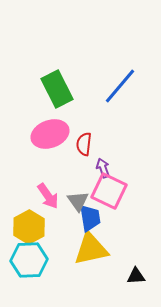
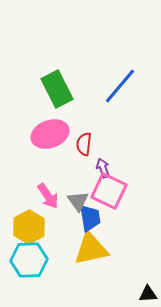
black triangle: moved 12 px right, 18 px down
